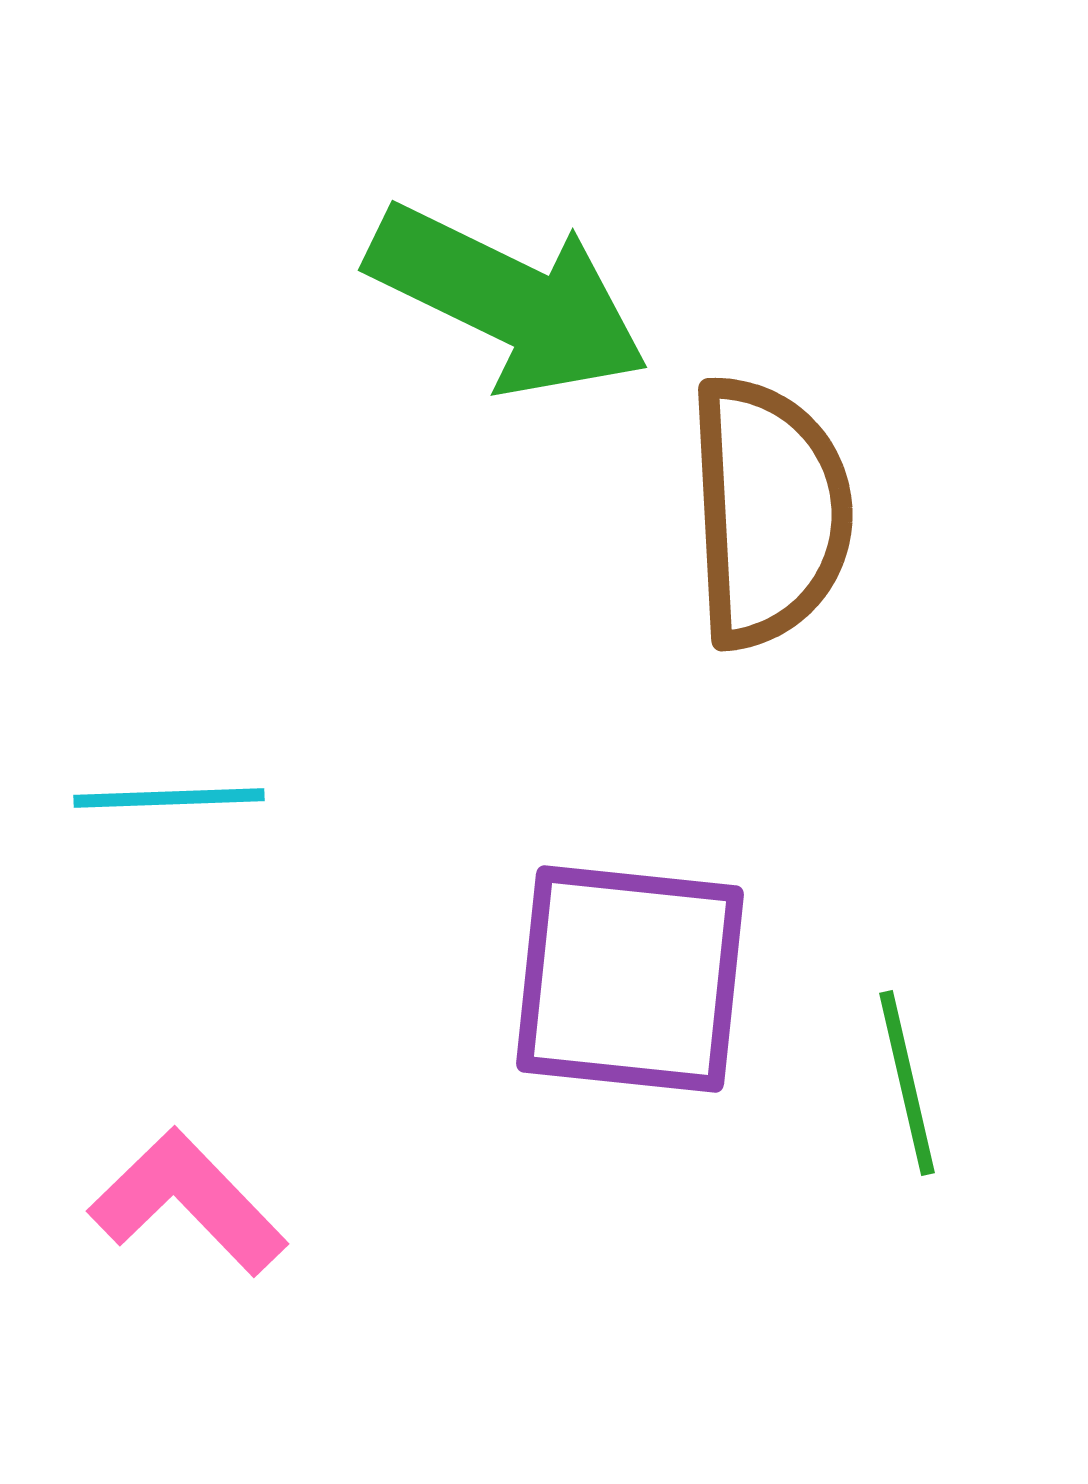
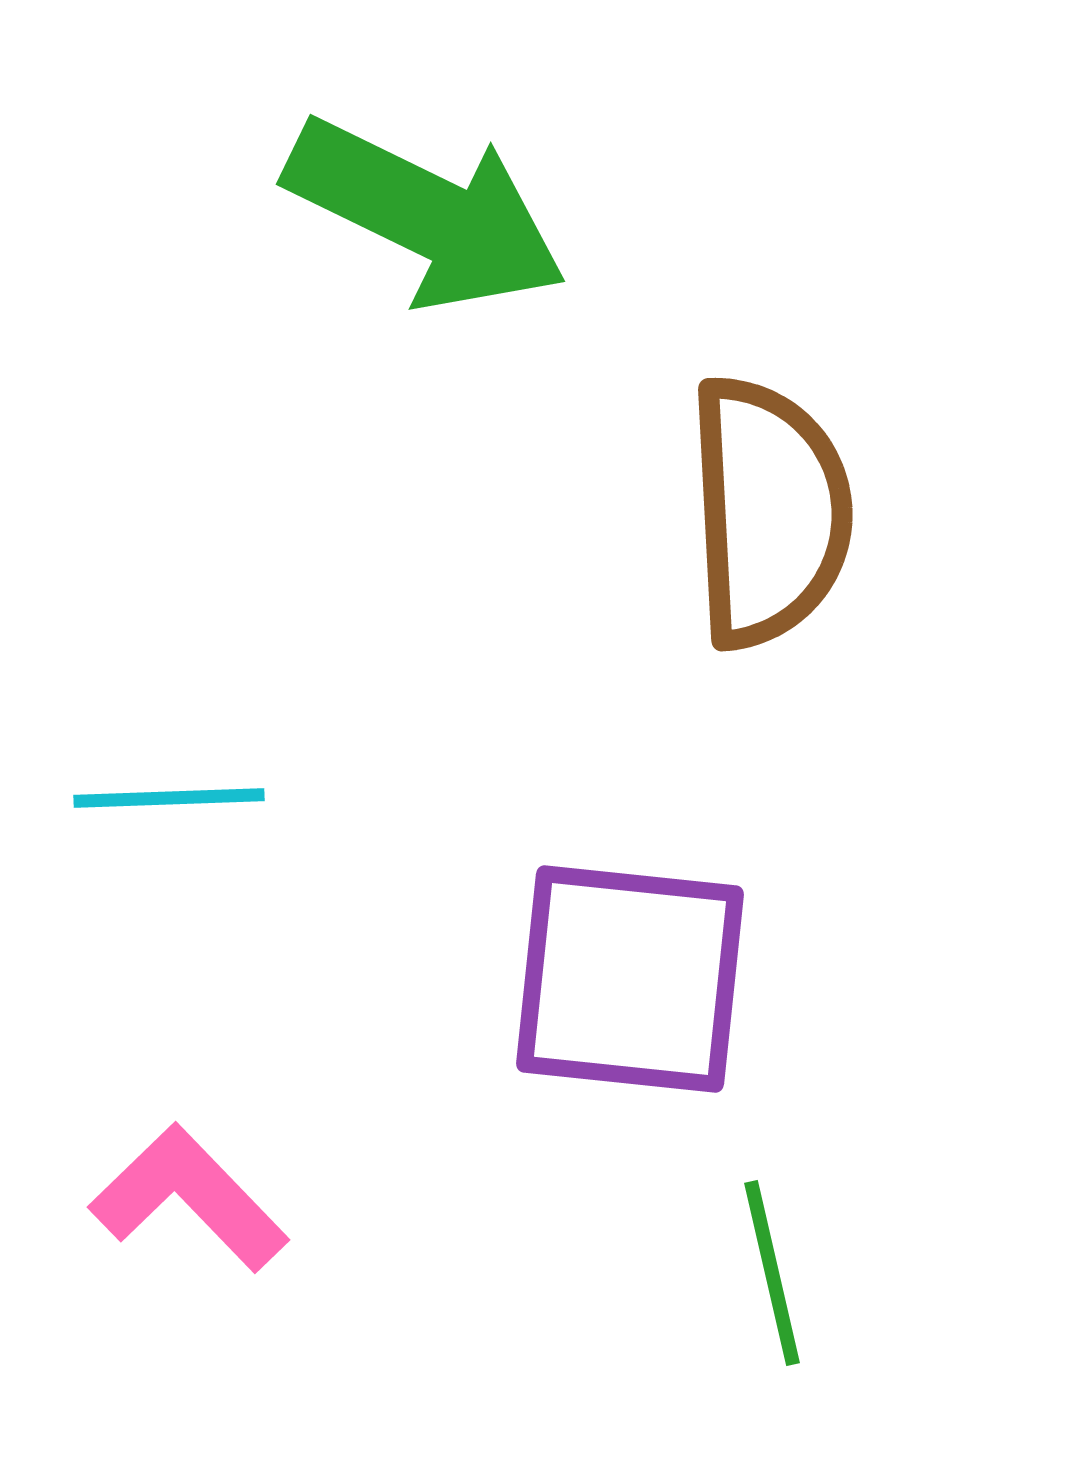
green arrow: moved 82 px left, 86 px up
green line: moved 135 px left, 190 px down
pink L-shape: moved 1 px right, 4 px up
